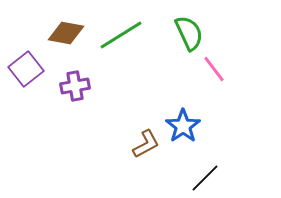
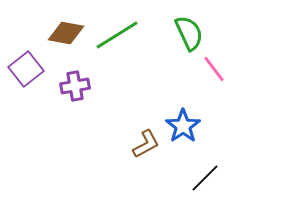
green line: moved 4 px left
